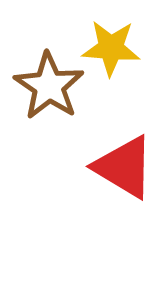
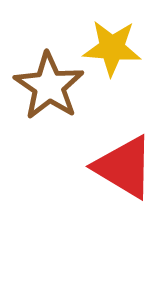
yellow star: moved 1 px right
